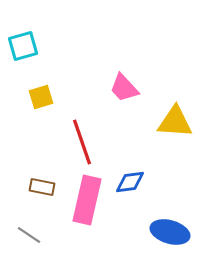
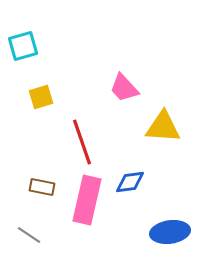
yellow triangle: moved 12 px left, 5 px down
blue ellipse: rotated 24 degrees counterclockwise
